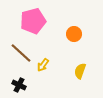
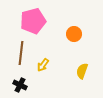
brown line: rotated 55 degrees clockwise
yellow semicircle: moved 2 px right
black cross: moved 1 px right
